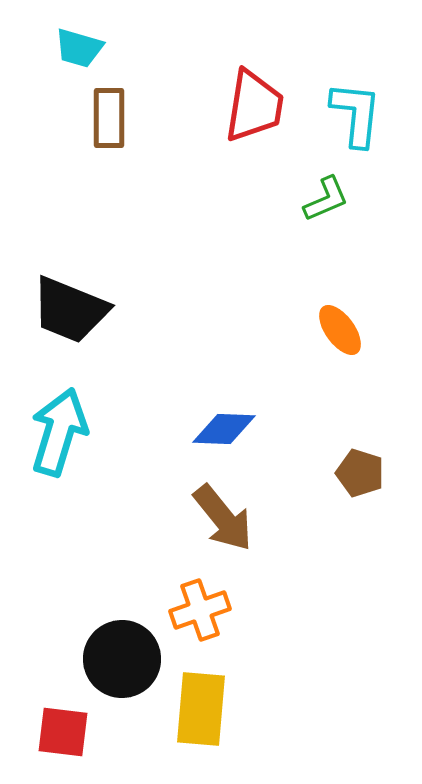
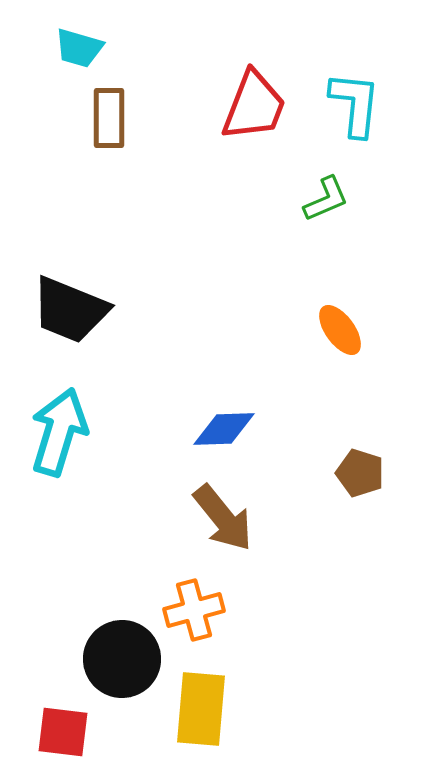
red trapezoid: rotated 12 degrees clockwise
cyan L-shape: moved 1 px left, 10 px up
blue diamond: rotated 4 degrees counterclockwise
orange cross: moved 6 px left; rotated 4 degrees clockwise
